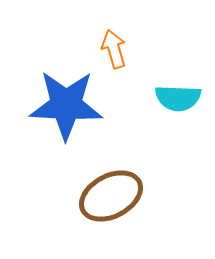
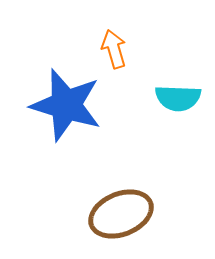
blue star: rotated 14 degrees clockwise
brown ellipse: moved 10 px right, 18 px down; rotated 6 degrees clockwise
